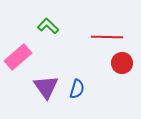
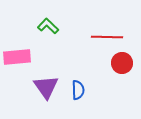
pink rectangle: moved 1 px left; rotated 36 degrees clockwise
blue semicircle: moved 1 px right, 1 px down; rotated 18 degrees counterclockwise
